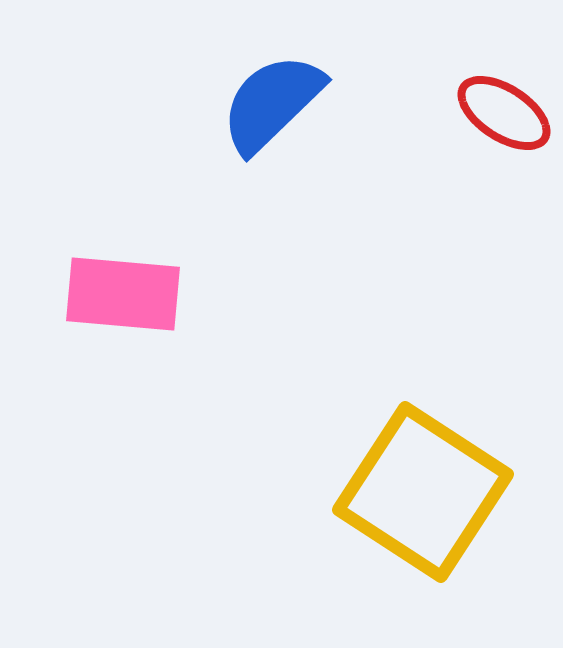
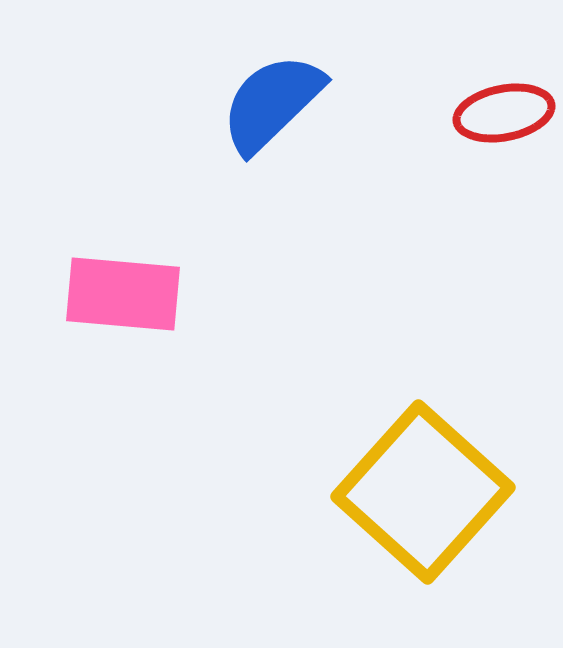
red ellipse: rotated 44 degrees counterclockwise
yellow square: rotated 9 degrees clockwise
